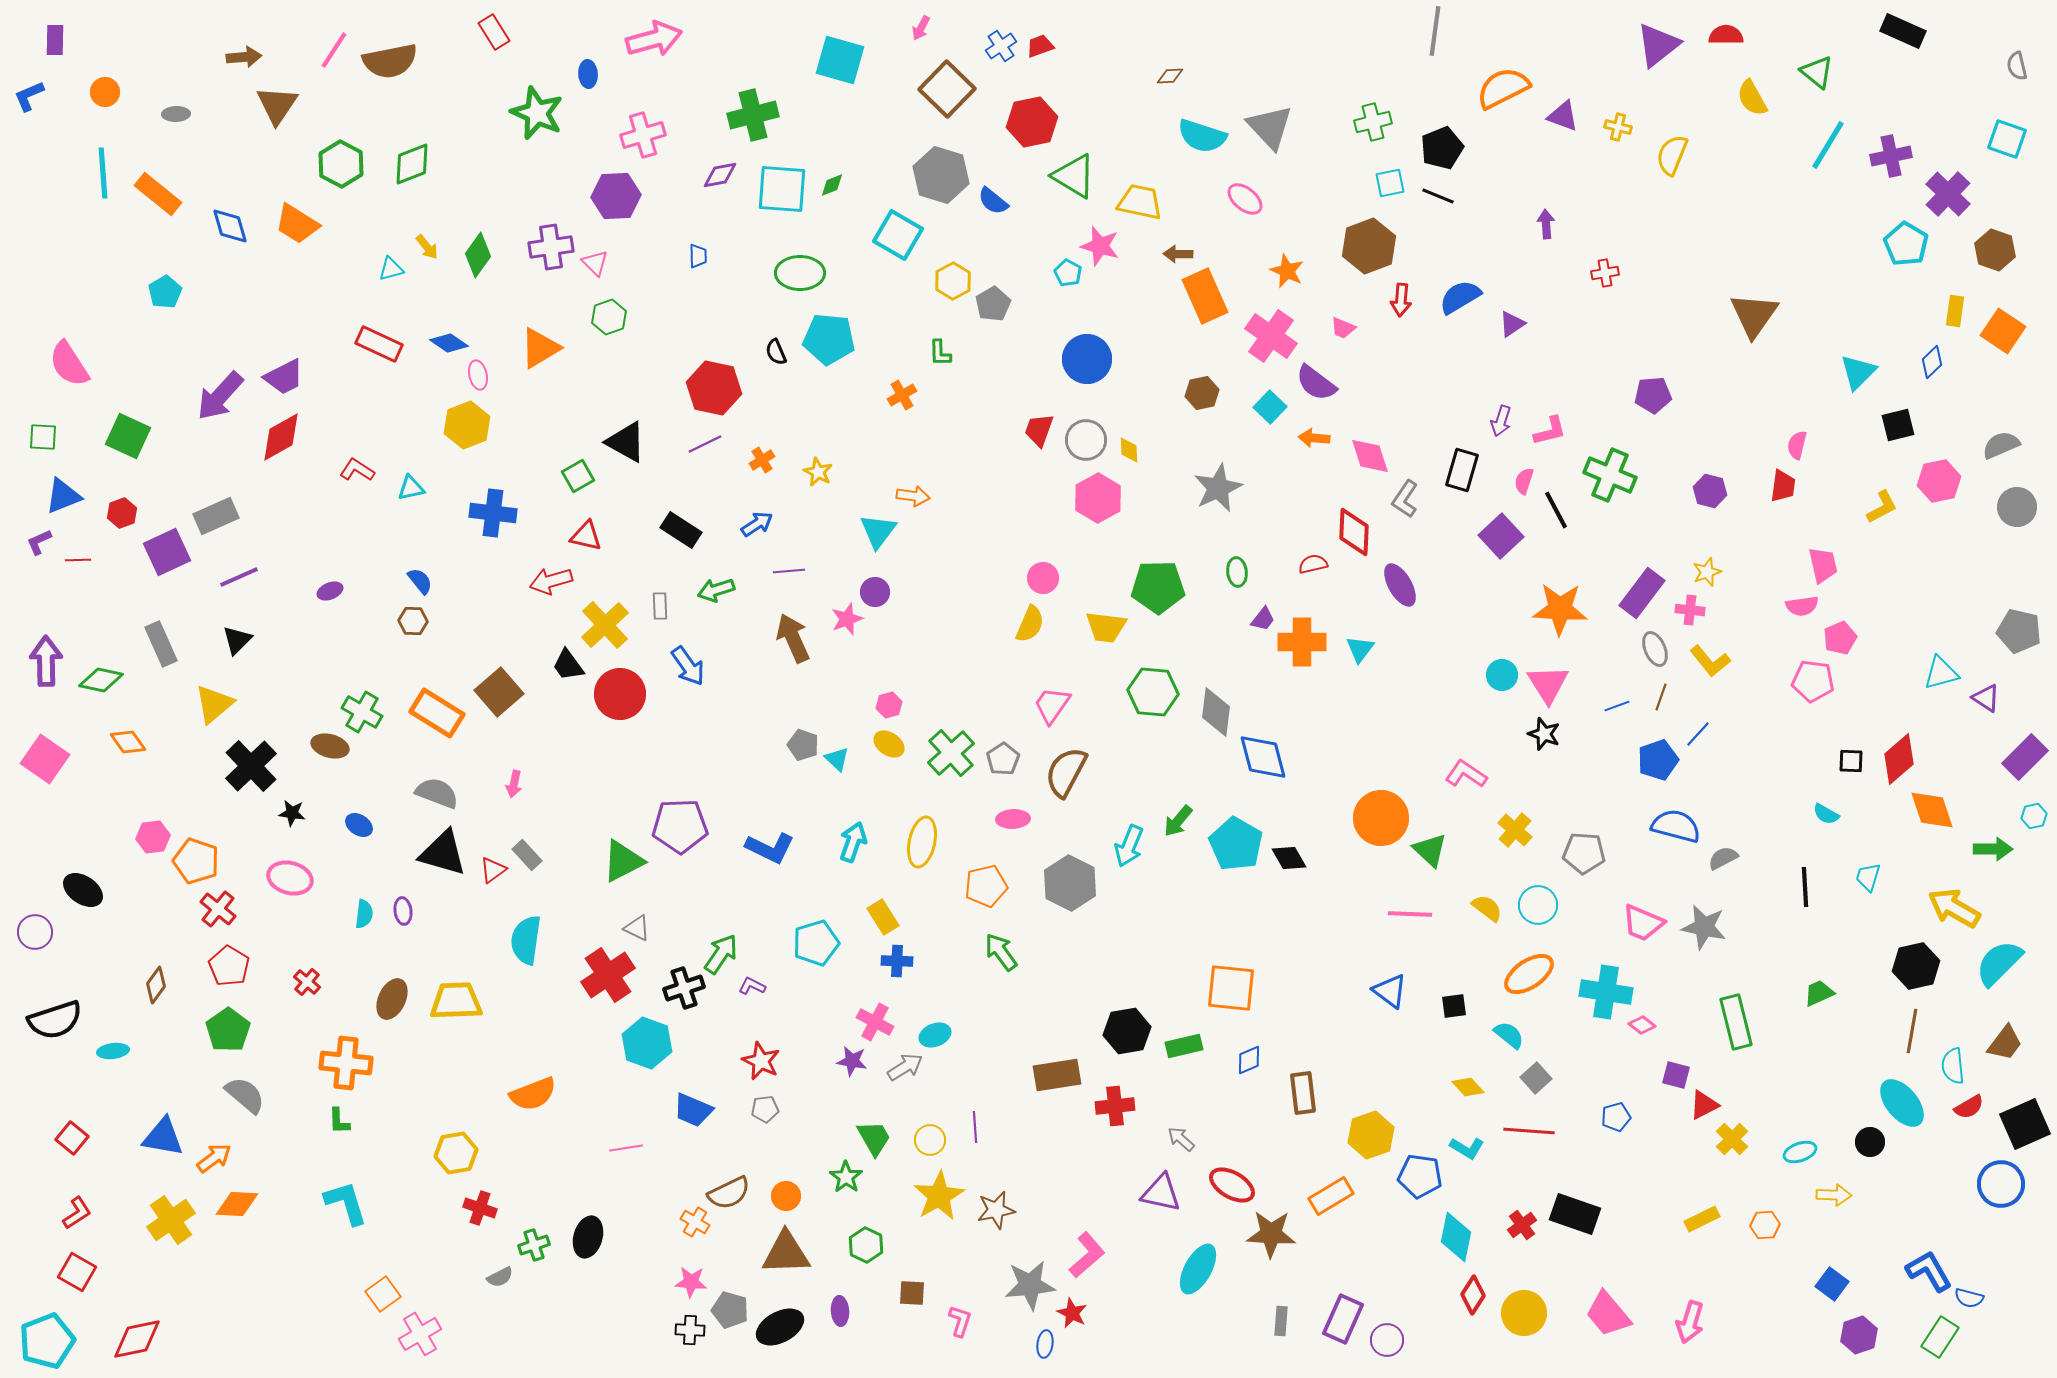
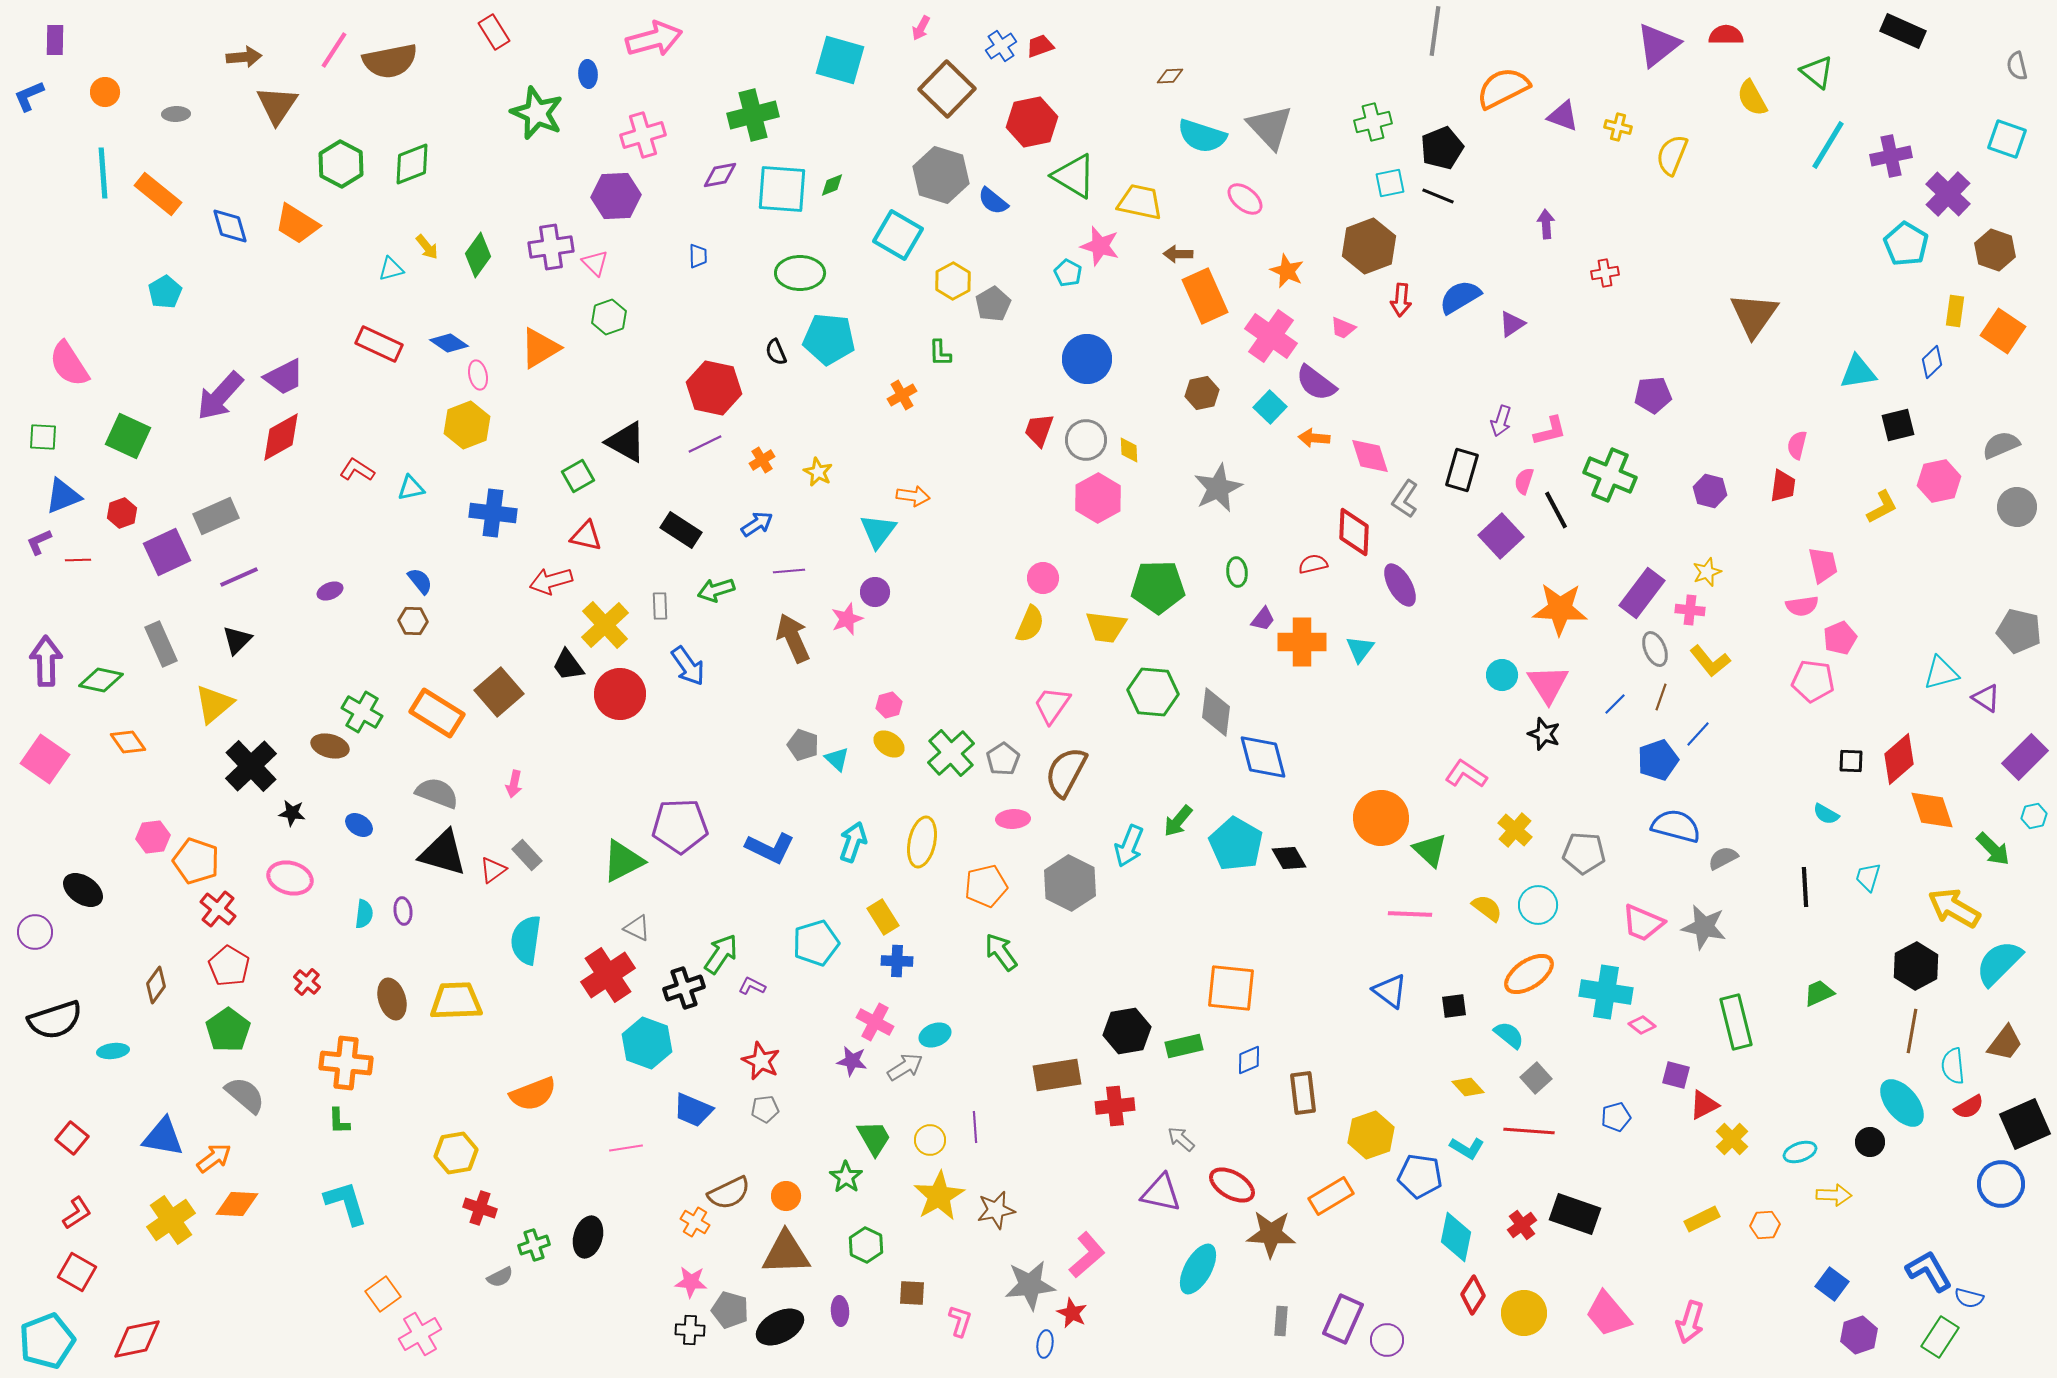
cyan triangle at (1858, 372): rotated 36 degrees clockwise
blue line at (1617, 706): moved 2 px left, 2 px up; rotated 25 degrees counterclockwise
green arrow at (1993, 849): rotated 45 degrees clockwise
black hexagon at (1916, 966): rotated 15 degrees counterclockwise
brown ellipse at (392, 999): rotated 42 degrees counterclockwise
